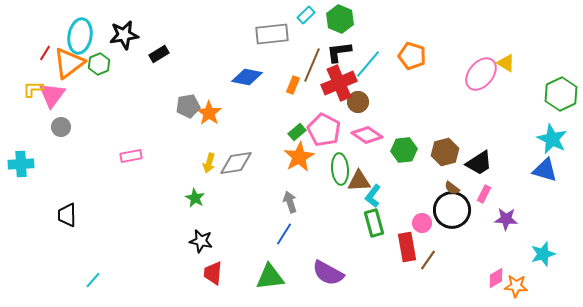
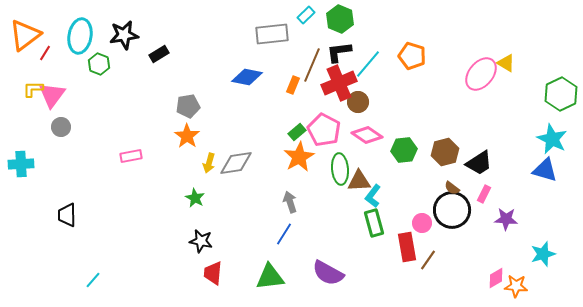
orange triangle at (69, 63): moved 44 px left, 28 px up
green hexagon at (99, 64): rotated 15 degrees counterclockwise
orange star at (209, 113): moved 22 px left, 23 px down
